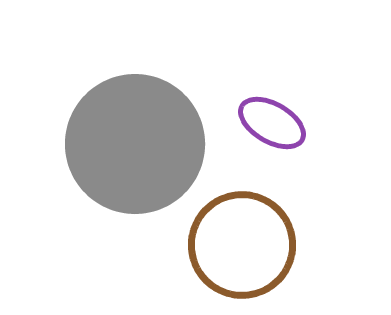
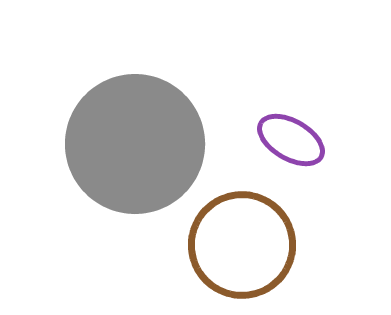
purple ellipse: moved 19 px right, 17 px down
